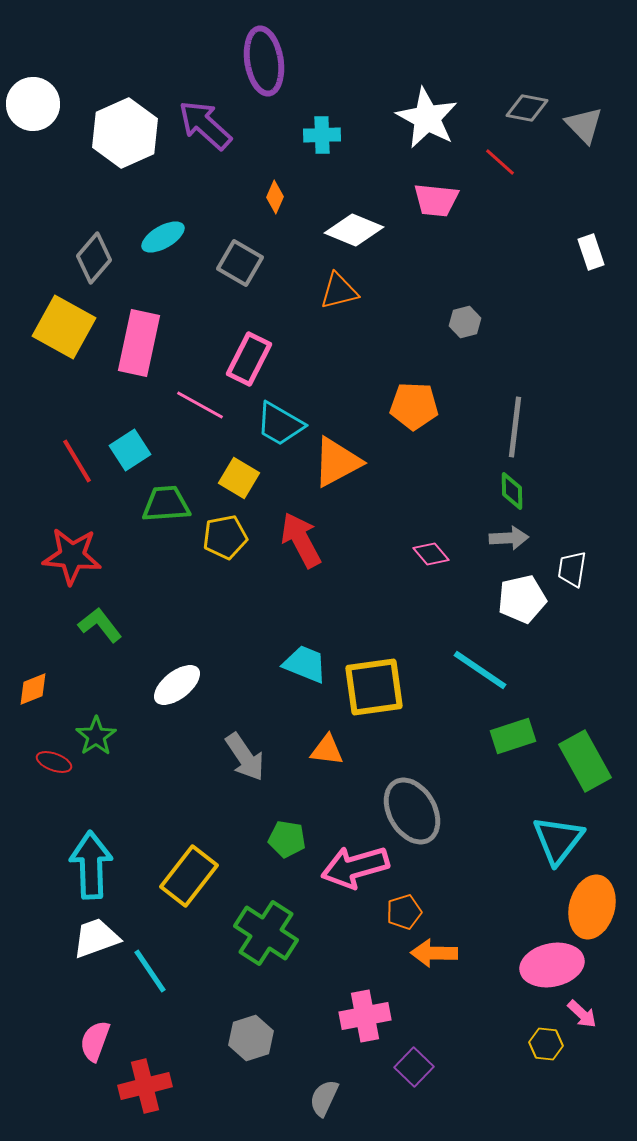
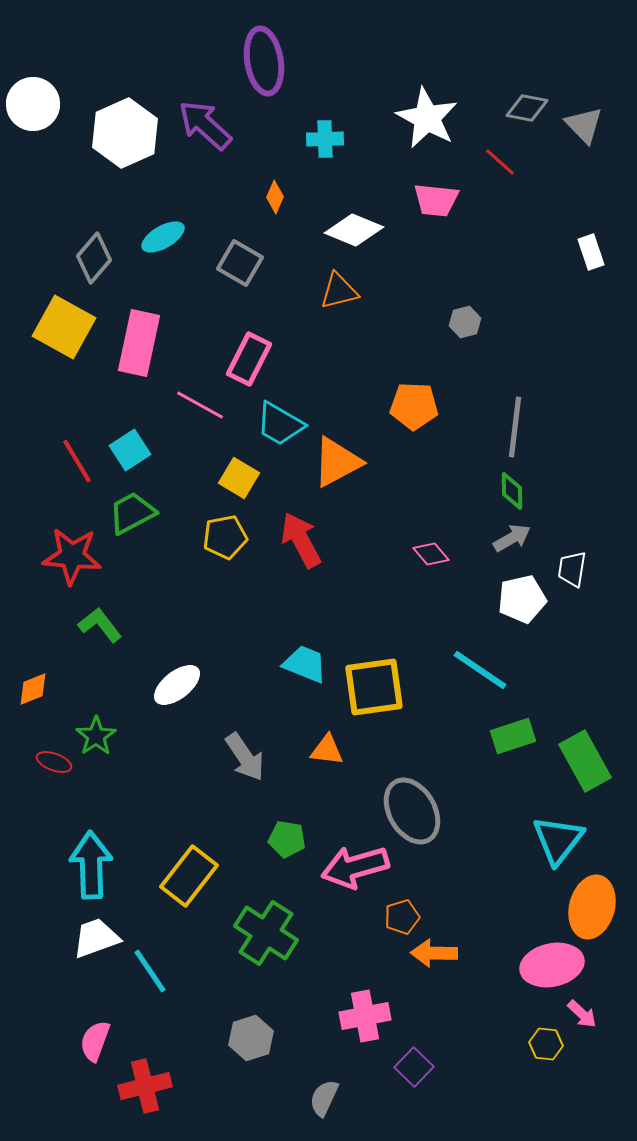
cyan cross at (322, 135): moved 3 px right, 4 px down
green trapezoid at (166, 504): moved 34 px left, 9 px down; rotated 24 degrees counterclockwise
gray arrow at (509, 538): moved 3 px right; rotated 27 degrees counterclockwise
orange pentagon at (404, 912): moved 2 px left, 5 px down
